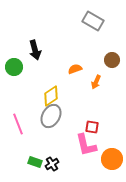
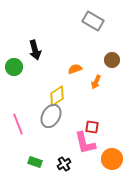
yellow diamond: moved 6 px right
pink L-shape: moved 1 px left, 2 px up
black cross: moved 12 px right
